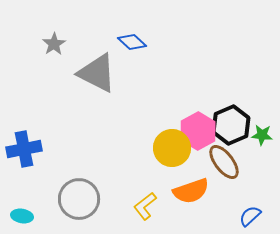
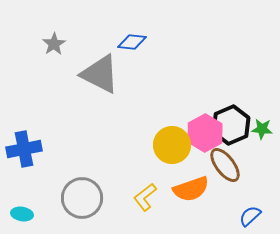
blue diamond: rotated 36 degrees counterclockwise
gray triangle: moved 3 px right, 1 px down
pink hexagon: moved 7 px right, 2 px down
green star: moved 6 px up
yellow circle: moved 3 px up
brown ellipse: moved 1 px right, 3 px down
orange semicircle: moved 2 px up
gray circle: moved 3 px right, 1 px up
yellow L-shape: moved 9 px up
cyan ellipse: moved 2 px up
